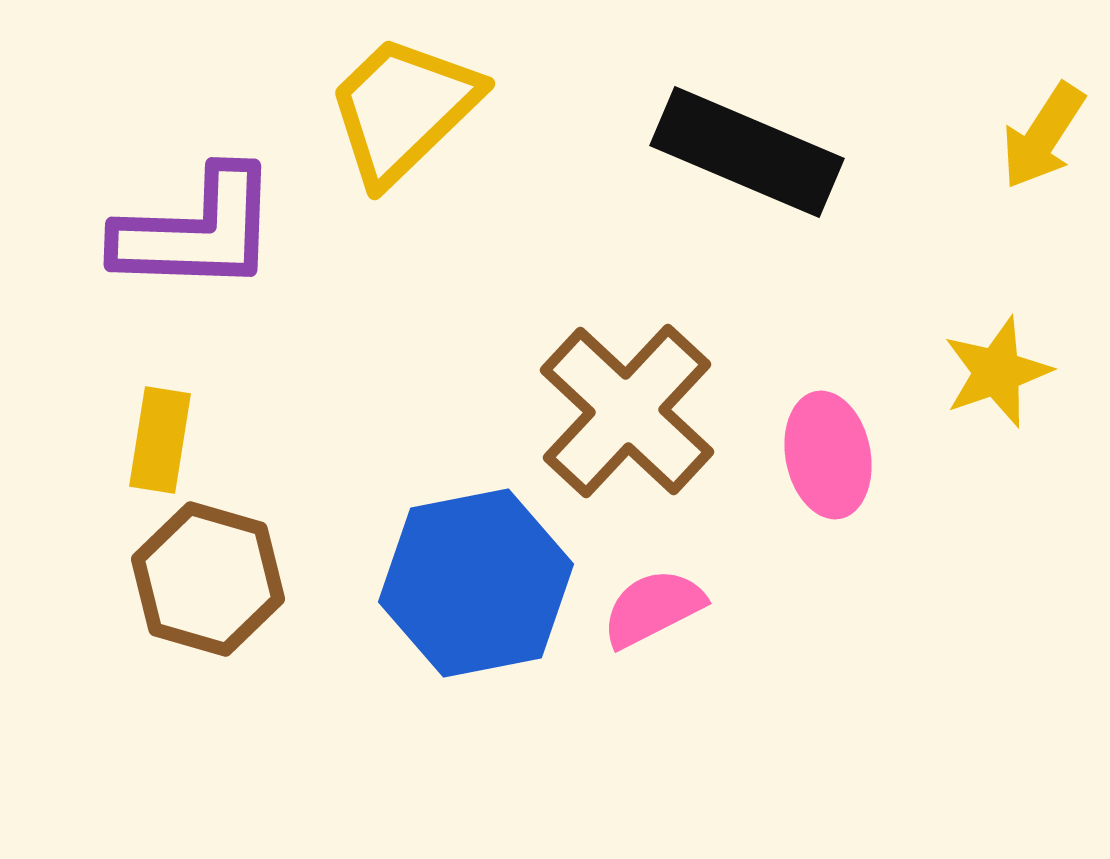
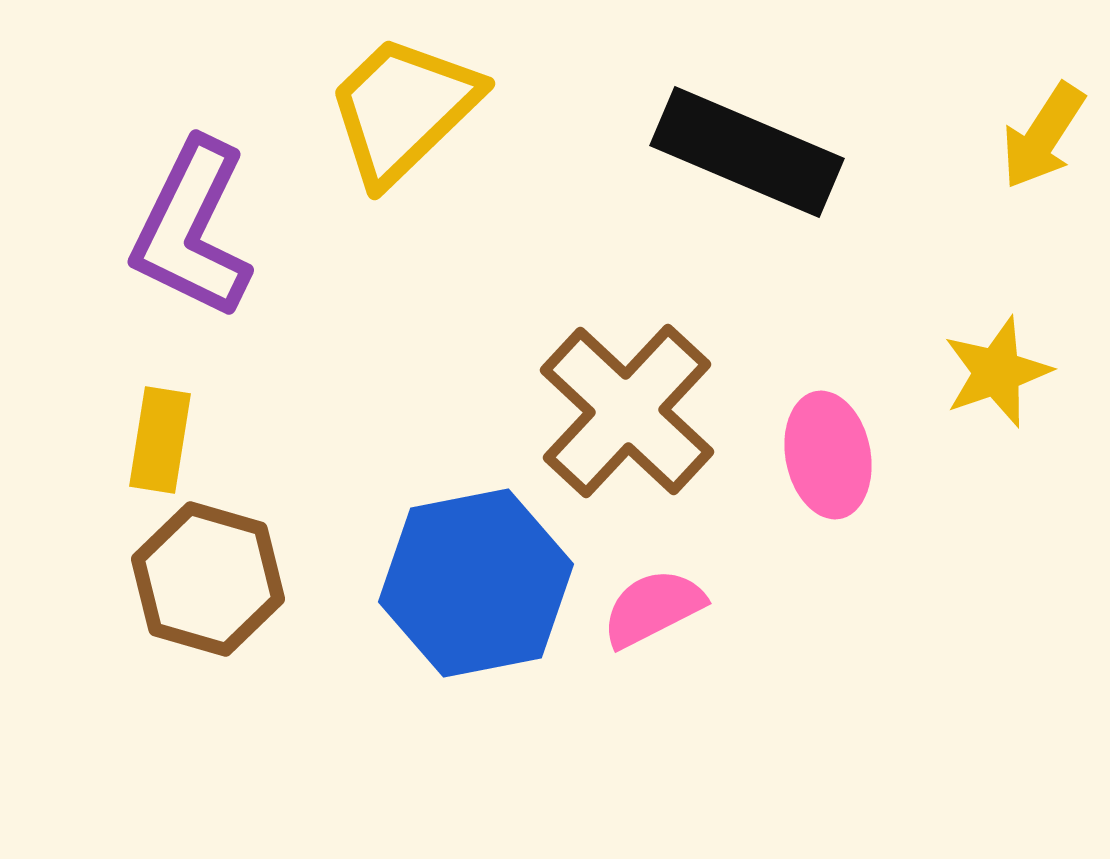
purple L-shape: moved 5 px left, 2 px up; rotated 114 degrees clockwise
